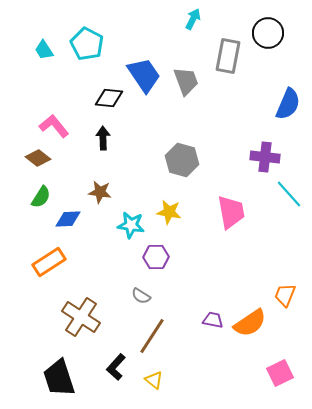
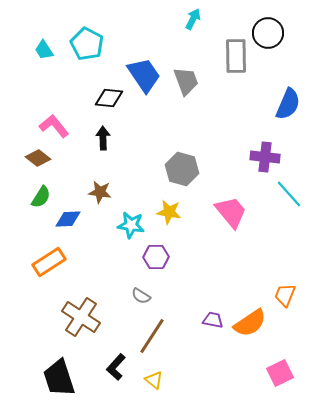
gray rectangle: moved 8 px right; rotated 12 degrees counterclockwise
gray hexagon: moved 9 px down
pink trapezoid: rotated 30 degrees counterclockwise
